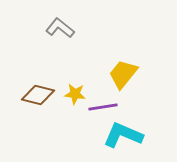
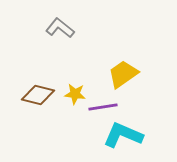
yellow trapezoid: rotated 16 degrees clockwise
